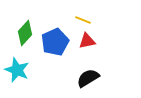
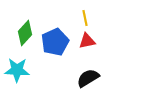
yellow line: moved 2 px right, 2 px up; rotated 56 degrees clockwise
cyan star: rotated 20 degrees counterclockwise
